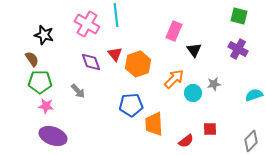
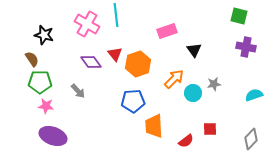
pink rectangle: moved 7 px left; rotated 48 degrees clockwise
purple cross: moved 8 px right, 2 px up; rotated 18 degrees counterclockwise
purple diamond: rotated 15 degrees counterclockwise
blue pentagon: moved 2 px right, 4 px up
orange trapezoid: moved 2 px down
gray diamond: moved 2 px up
